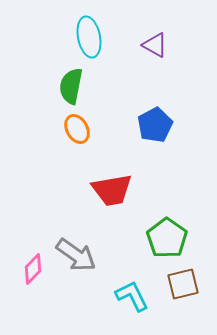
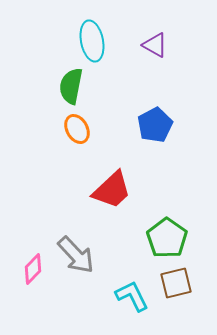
cyan ellipse: moved 3 px right, 4 px down
red trapezoid: rotated 33 degrees counterclockwise
gray arrow: rotated 12 degrees clockwise
brown square: moved 7 px left, 1 px up
